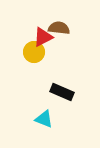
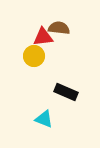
red triangle: rotated 20 degrees clockwise
yellow circle: moved 4 px down
black rectangle: moved 4 px right
